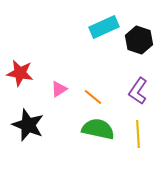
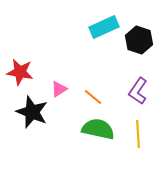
red star: moved 1 px up
black star: moved 4 px right, 13 px up
